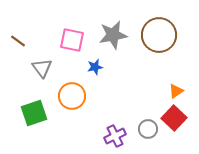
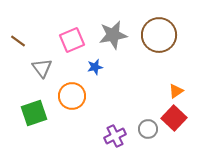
pink square: rotated 35 degrees counterclockwise
